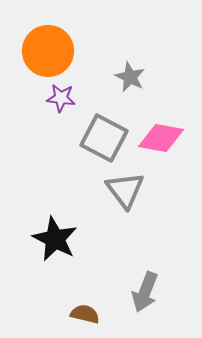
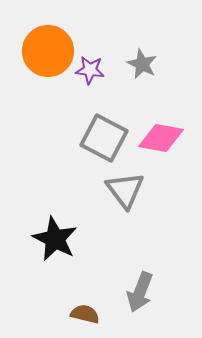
gray star: moved 12 px right, 13 px up
purple star: moved 29 px right, 28 px up
gray arrow: moved 5 px left
